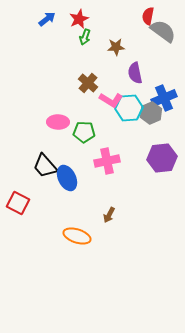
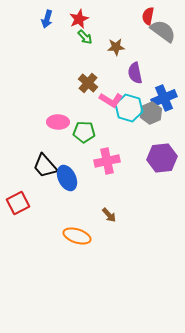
blue arrow: rotated 144 degrees clockwise
green arrow: rotated 63 degrees counterclockwise
cyan hexagon: rotated 20 degrees clockwise
red square: rotated 35 degrees clockwise
brown arrow: rotated 70 degrees counterclockwise
